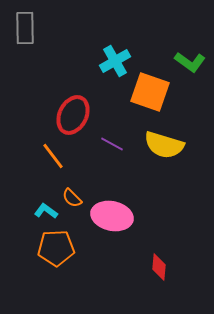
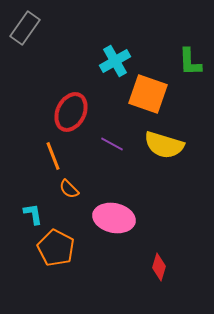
gray rectangle: rotated 36 degrees clockwise
green L-shape: rotated 52 degrees clockwise
orange square: moved 2 px left, 2 px down
red ellipse: moved 2 px left, 3 px up
orange line: rotated 16 degrees clockwise
orange semicircle: moved 3 px left, 9 px up
cyan L-shape: moved 13 px left, 3 px down; rotated 45 degrees clockwise
pink ellipse: moved 2 px right, 2 px down
orange pentagon: rotated 30 degrees clockwise
red diamond: rotated 12 degrees clockwise
